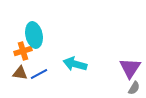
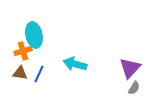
purple triangle: rotated 10 degrees clockwise
blue line: rotated 36 degrees counterclockwise
